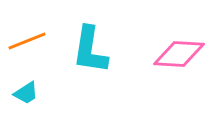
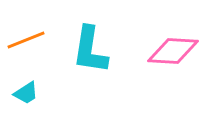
orange line: moved 1 px left, 1 px up
pink diamond: moved 6 px left, 3 px up
